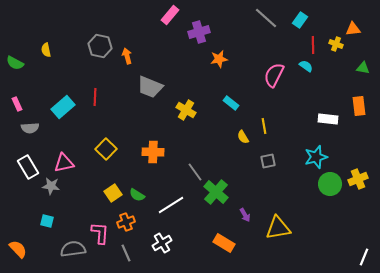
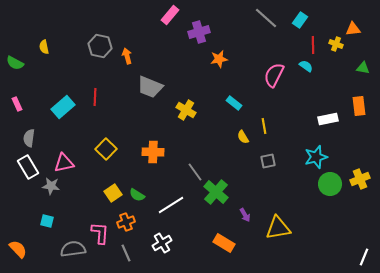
yellow semicircle at (46, 50): moved 2 px left, 3 px up
cyan rectangle at (231, 103): moved 3 px right
white rectangle at (328, 119): rotated 18 degrees counterclockwise
gray semicircle at (30, 128): moved 1 px left, 10 px down; rotated 102 degrees clockwise
yellow cross at (358, 179): moved 2 px right
